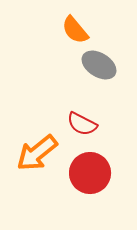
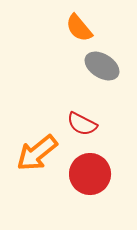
orange semicircle: moved 4 px right, 2 px up
gray ellipse: moved 3 px right, 1 px down
red circle: moved 1 px down
